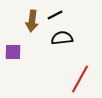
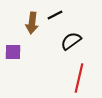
brown arrow: moved 2 px down
black semicircle: moved 9 px right, 3 px down; rotated 30 degrees counterclockwise
red line: moved 1 px left, 1 px up; rotated 16 degrees counterclockwise
